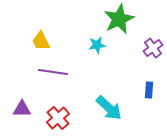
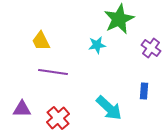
purple cross: moved 2 px left; rotated 18 degrees counterclockwise
blue rectangle: moved 5 px left, 1 px down
